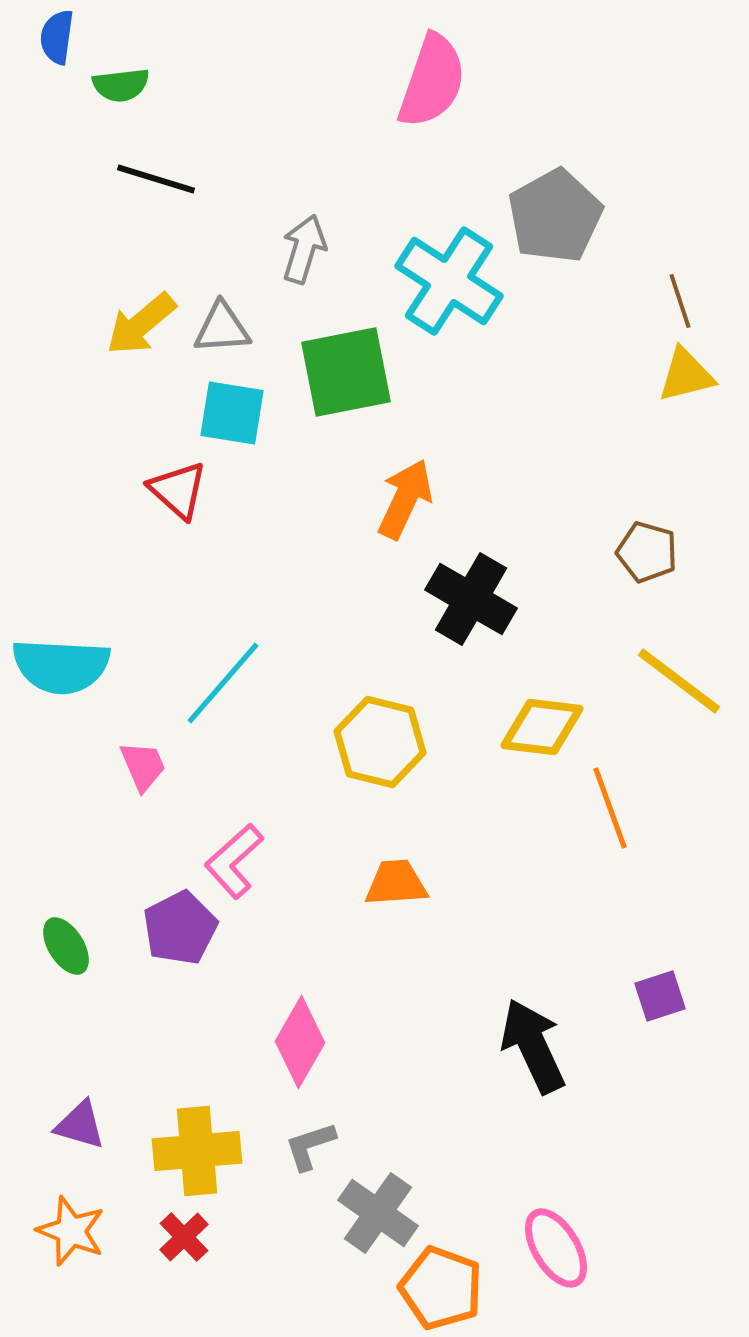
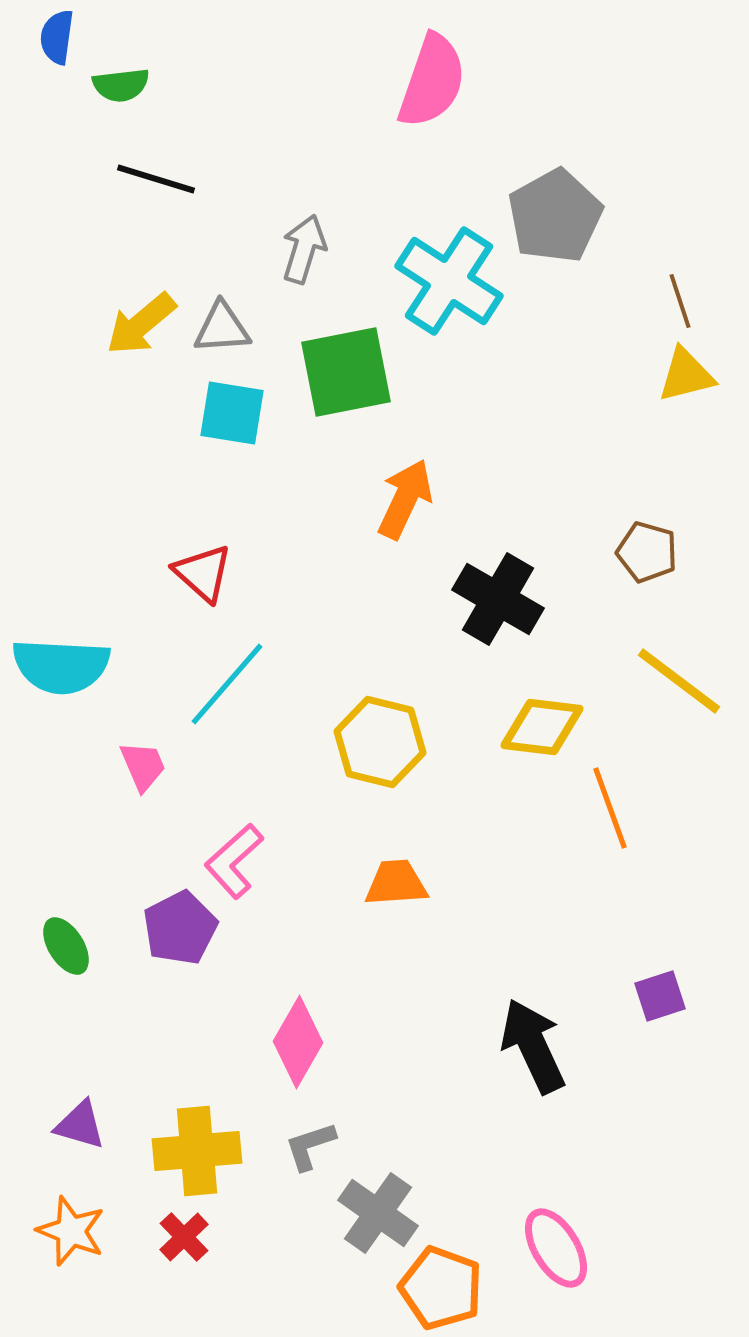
red triangle: moved 25 px right, 83 px down
black cross: moved 27 px right
cyan line: moved 4 px right, 1 px down
pink diamond: moved 2 px left
